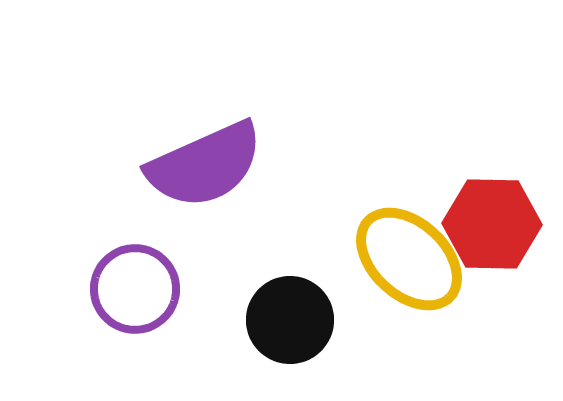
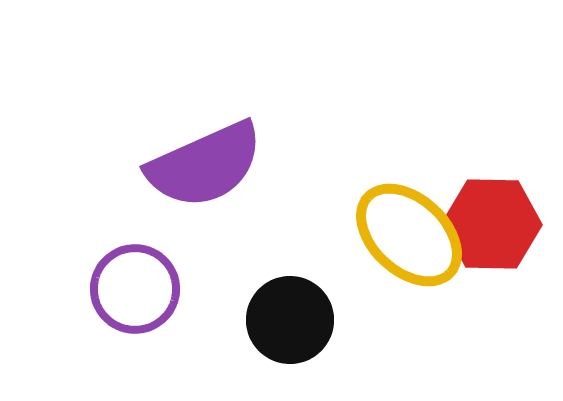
yellow ellipse: moved 24 px up
